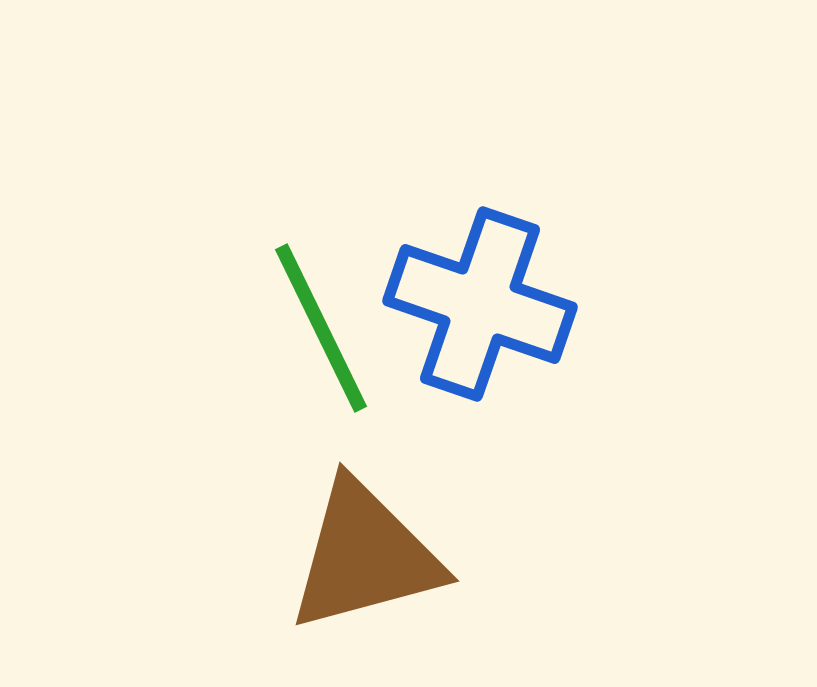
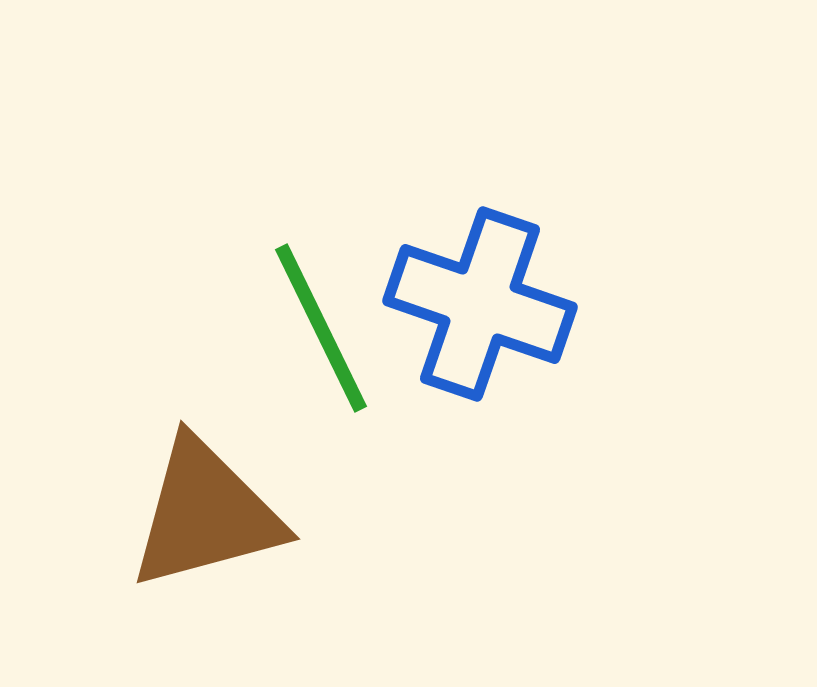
brown triangle: moved 159 px left, 42 px up
